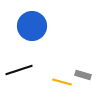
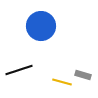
blue circle: moved 9 px right
